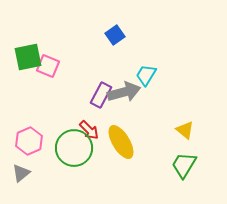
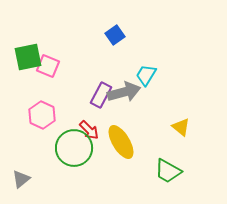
yellow triangle: moved 4 px left, 3 px up
pink hexagon: moved 13 px right, 26 px up; rotated 12 degrees counterclockwise
green trapezoid: moved 16 px left, 6 px down; rotated 92 degrees counterclockwise
gray triangle: moved 6 px down
